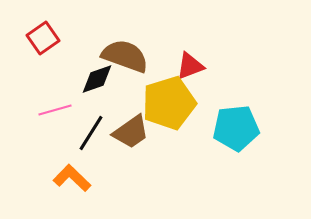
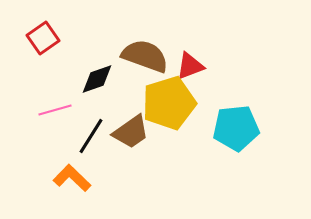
brown semicircle: moved 20 px right
black line: moved 3 px down
